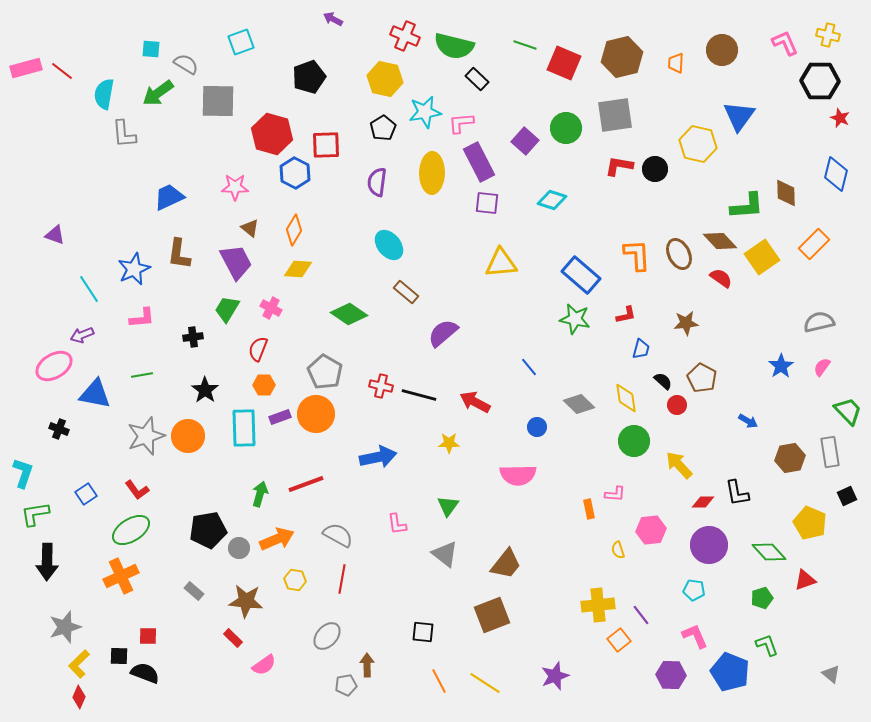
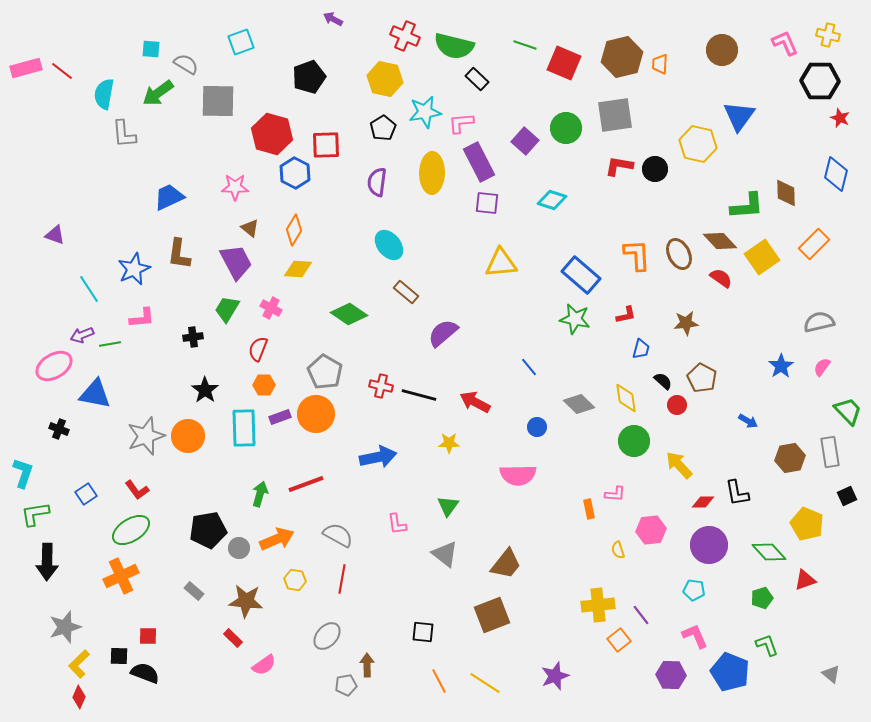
orange trapezoid at (676, 63): moved 16 px left, 1 px down
green line at (142, 375): moved 32 px left, 31 px up
yellow pentagon at (810, 523): moved 3 px left, 1 px down
